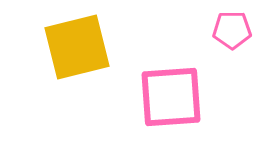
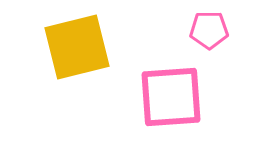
pink pentagon: moved 23 px left
